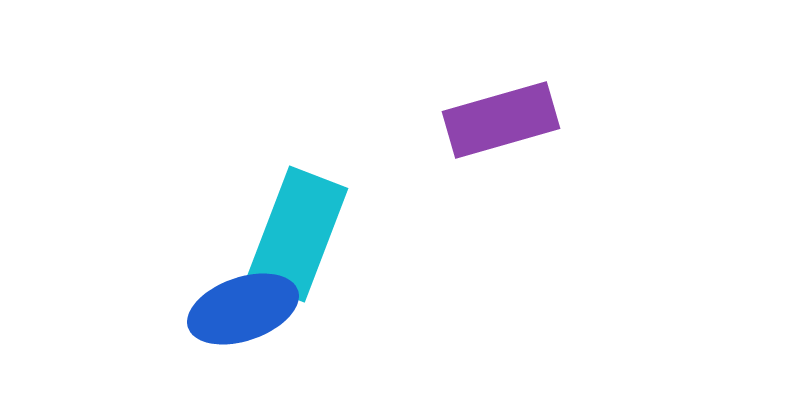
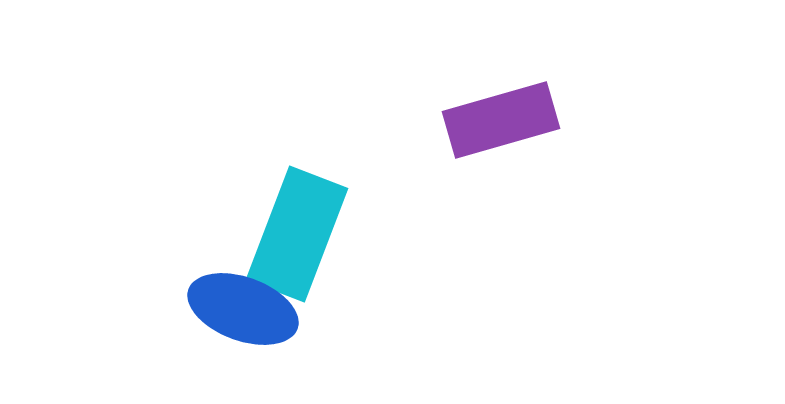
blue ellipse: rotated 39 degrees clockwise
